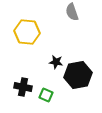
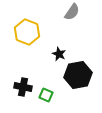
gray semicircle: rotated 126 degrees counterclockwise
yellow hexagon: rotated 15 degrees clockwise
black star: moved 3 px right, 8 px up; rotated 16 degrees clockwise
